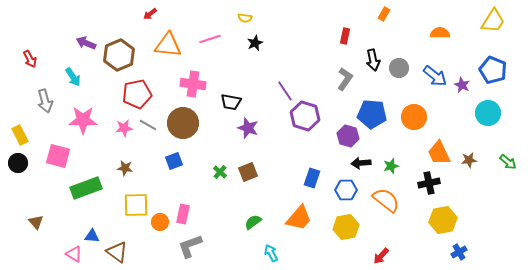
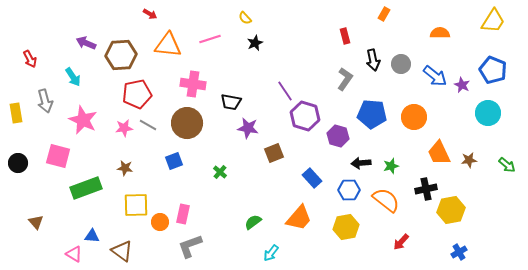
red arrow at (150, 14): rotated 112 degrees counterclockwise
yellow semicircle at (245, 18): rotated 40 degrees clockwise
red rectangle at (345, 36): rotated 28 degrees counterclockwise
brown hexagon at (119, 55): moved 2 px right; rotated 20 degrees clockwise
gray circle at (399, 68): moved 2 px right, 4 px up
pink star at (83, 120): rotated 24 degrees clockwise
brown circle at (183, 123): moved 4 px right
purple star at (248, 128): rotated 10 degrees counterclockwise
yellow rectangle at (20, 135): moved 4 px left, 22 px up; rotated 18 degrees clockwise
purple hexagon at (348, 136): moved 10 px left
green arrow at (508, 162): moved 1 px left, 3 px down
brown square at (248, 172): moved 26 px right, 19 px up
blue rectangle at (312, 178): rotated 60 degrees counterclockwise
black cross at (429, 183): moved 3 px left, 6 px down
blue hexagon at (346, 190): moved 3 px right
yellow hexagon at (443, 220): moved 8 px right, 10 px up
brown triangle at (117, 252): moved 5 px right, 1 px up
cyan arrow at (271, 253): rotated 114 degrees counterclockwise
red arrow at (381, 256): moved 20 px right, 14 px up
